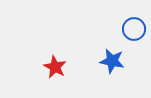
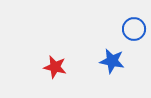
red star: rotated 15 degrees counterclockwise
